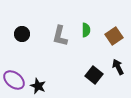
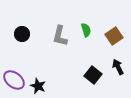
green semicircle: rotated 16 degrees counterclockwise
black square: moved 1 px left
